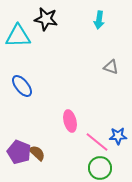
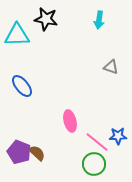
cyan triangle: moved 1 px left, 1 px up
green circle: moved 6 px left, 4 px up
